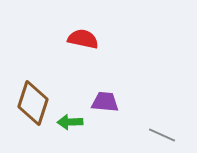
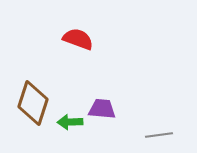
red semicircle: moved 5 px left; rotated 8 degrees clockwise
purple trapezoid: moved 3 px left, 7 px down
gray line: moved 3 px left; rotated 32 degrees counterclockwise
